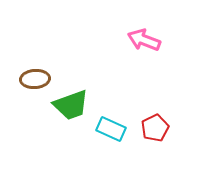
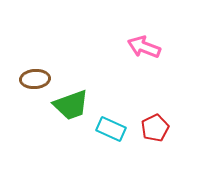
pink arrow: moved 7 px down
